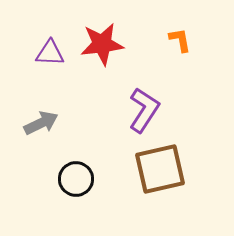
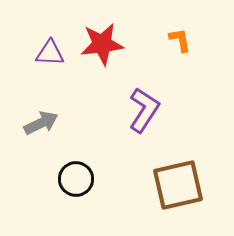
brown square: moved 18 px right, 16 px down
